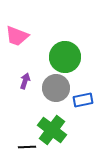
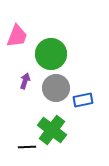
pink trapezoid: rotated 90 degrees counterclockwise
green circle: moved 14 px left, 3 px up
